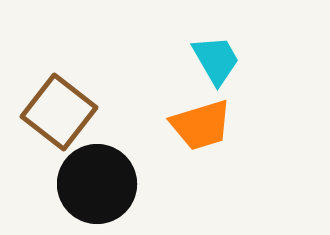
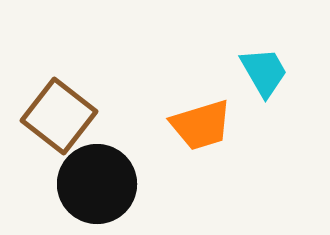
cyan trapezoid: moved 48 px right, 12 px down
brown square: moved 4 px down
